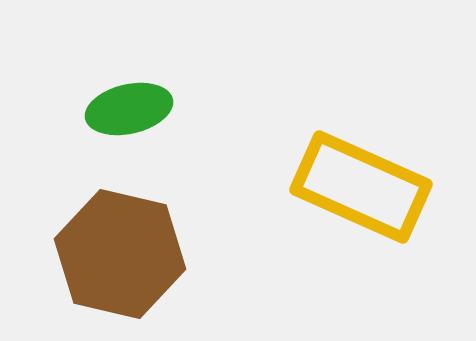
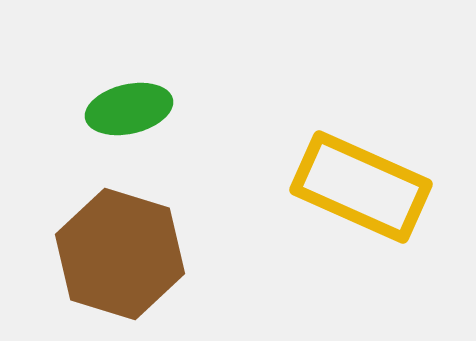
brown hexagon: rotated 4 degrees clockwise
